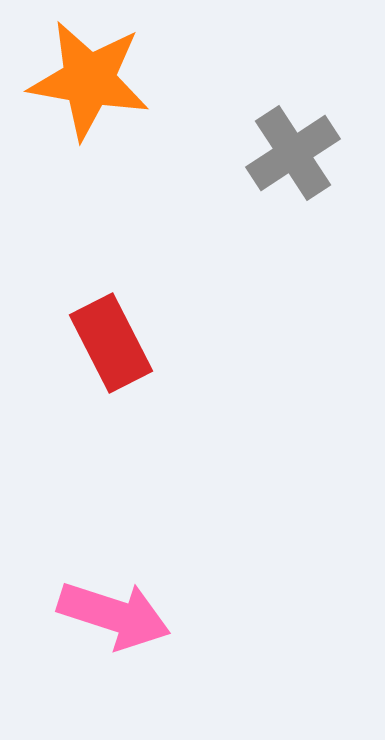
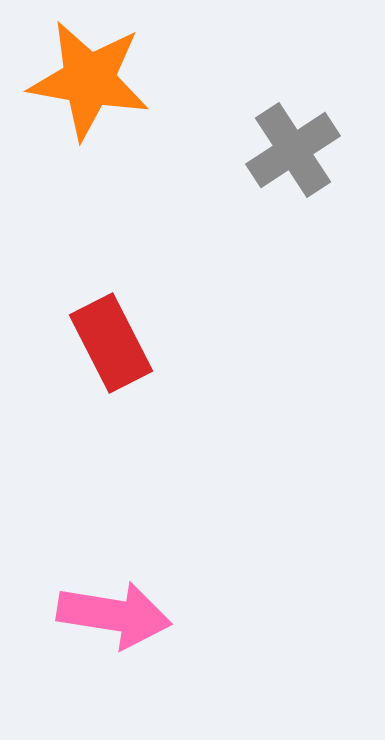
gray cross: moved 3 px up
pink arrow: rotated 9 degrees counterclockwise
